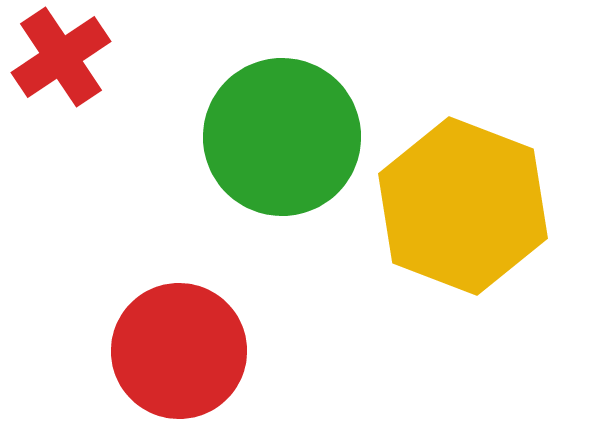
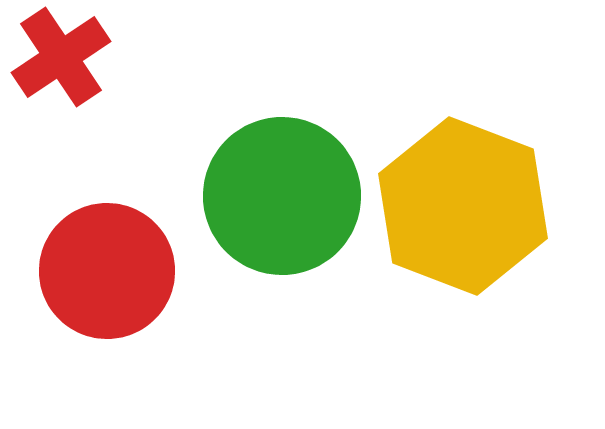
green circle: moved 59 px down
red circle: moved 72 px left, 80 px up
